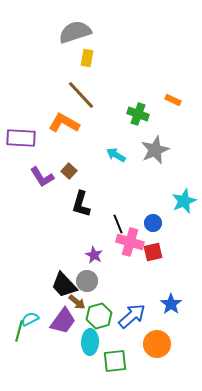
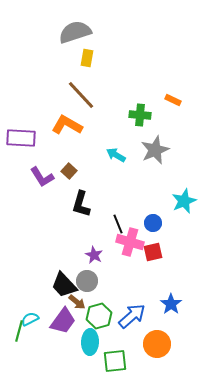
green cross: moved 2 px right, 1 px down; rotated 15 degrees counterclockwise
orange L-shape: moved 3 px right, 2 px down
